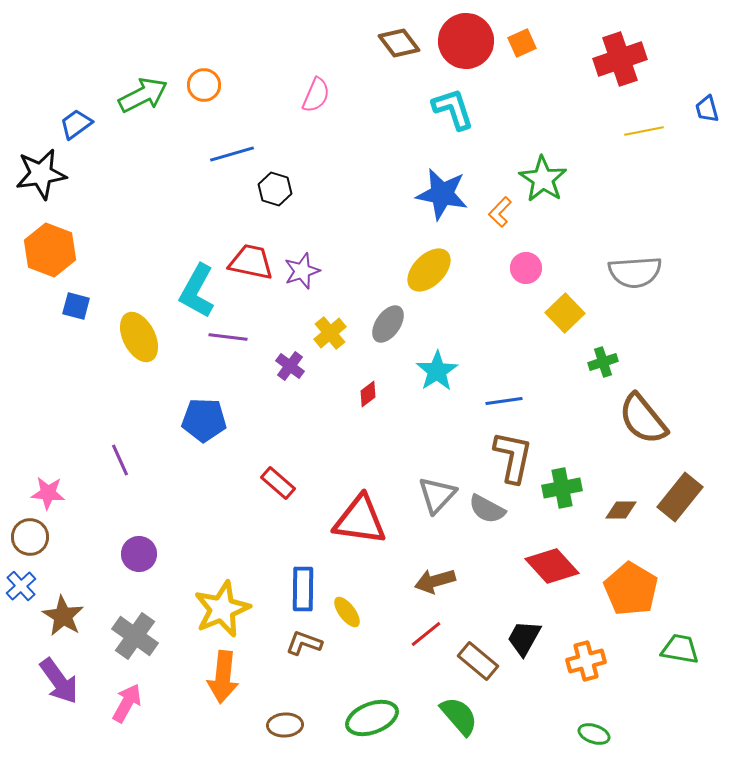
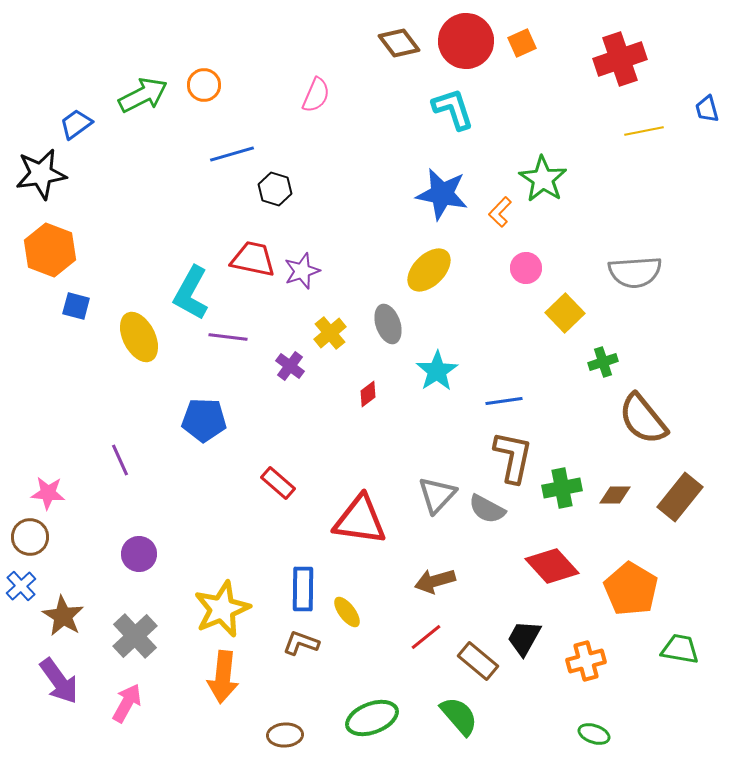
red trapezoid at (251, 262): moved 2 px right, 3 px up
cyan L-shape at (197, 291): moved 6 px left, 2 px down
gray ellipse at (388, 324): rotated 54 degrees counterclockwise
brown diamond at (621, 510): moved 6 px left, 15 px up
red line at (426, 634): moved 3 px down
gray cross at (135, 636): rotated 12 degrees clockwise
brown L-shape at (304, 643): moved 3 px left
brown ellipse at (285, 725): moved 10 px down
